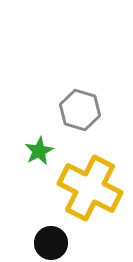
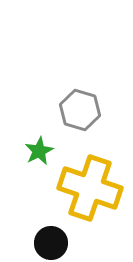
yellow cross: rotated 8 degrees counterclockwise
